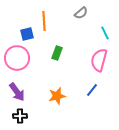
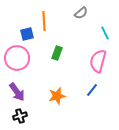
pink semicircle: moved 1 px left, 1 px down
black cross: rotated 16 degrees counterclockwise
